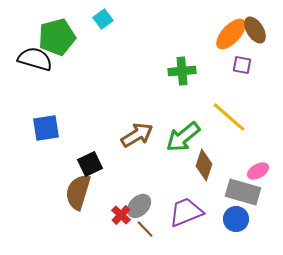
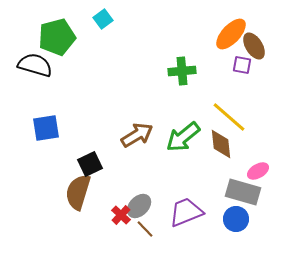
brown ellipse: moved 1 px left, 16 px down
black semicircle: moved 6 px down
brown diamond: moved 17 px right, 21 px up; rotated 24 degrees counterclockwise
